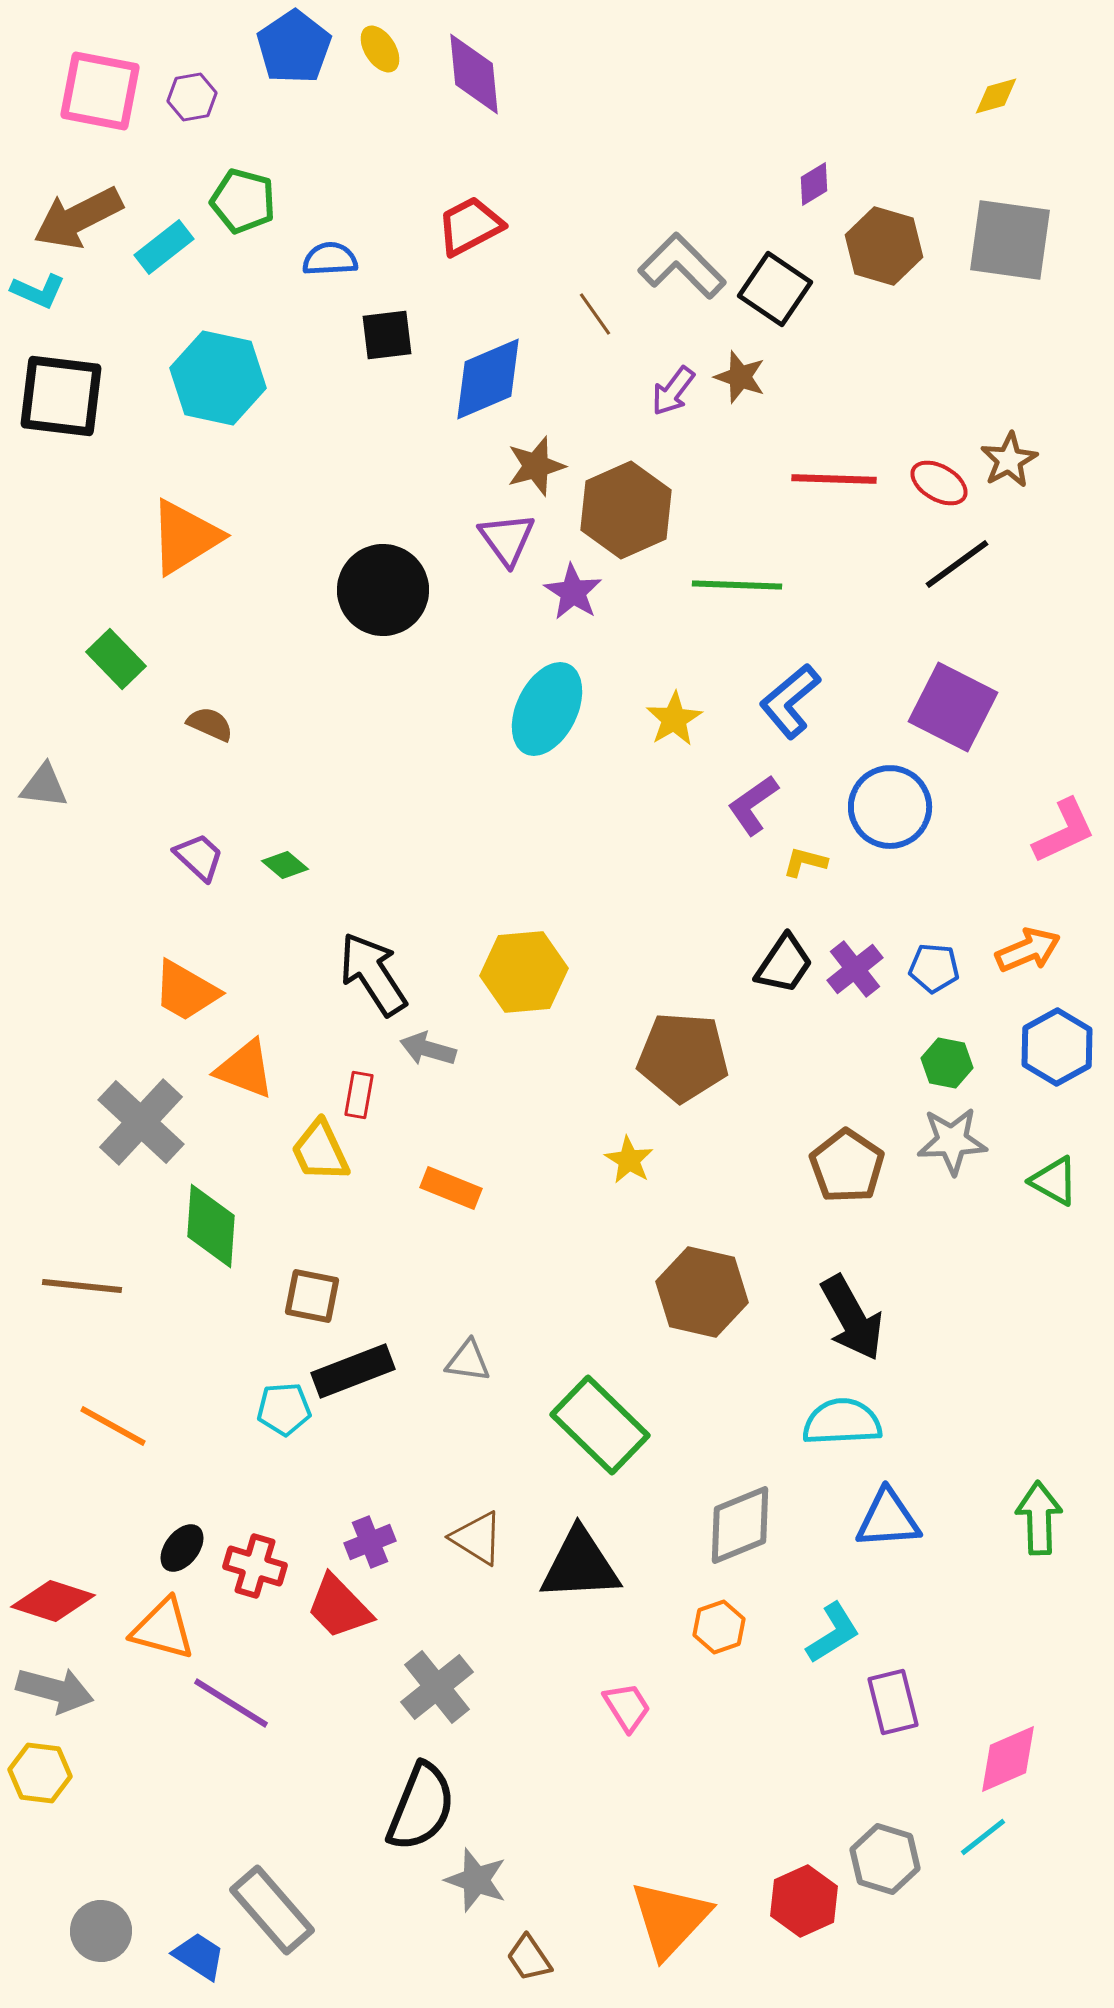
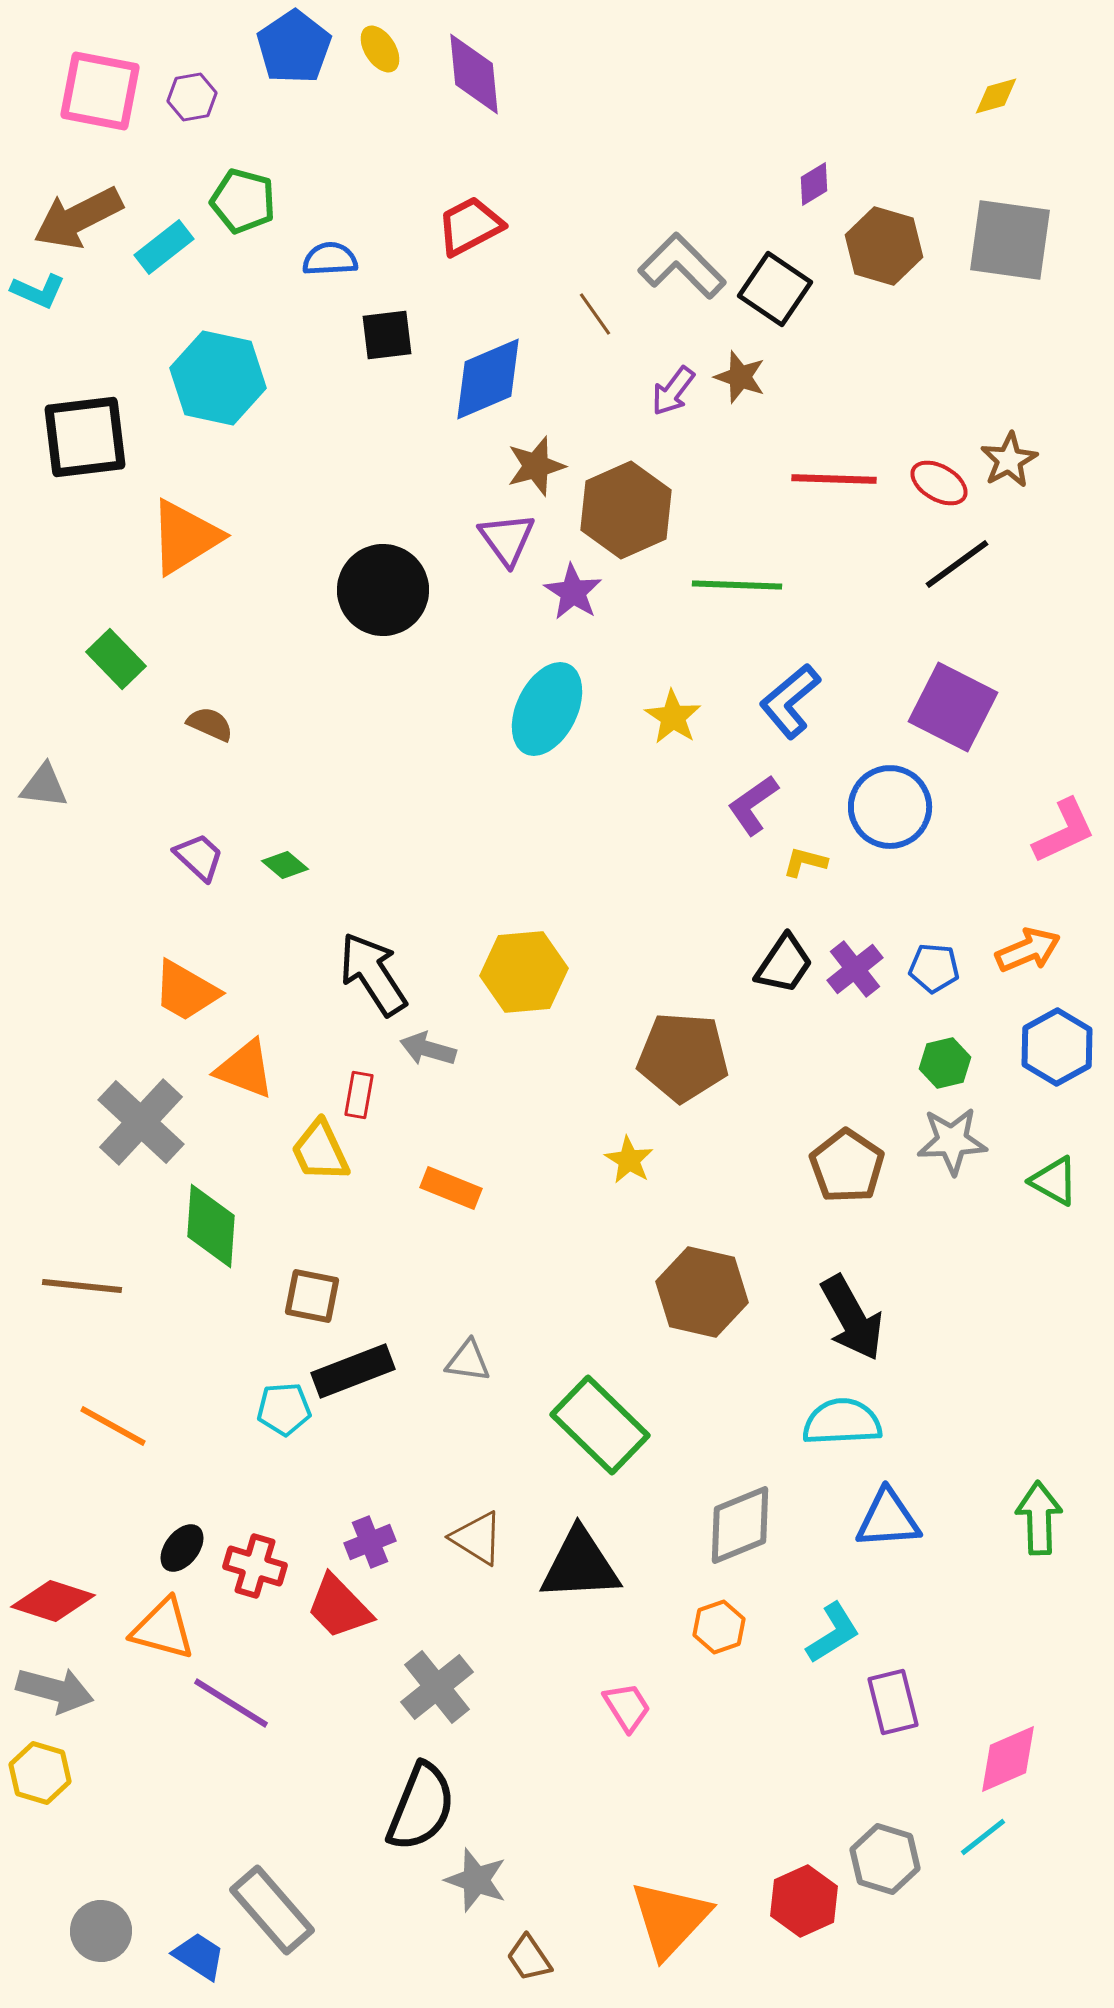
black square at (61, 396): moved 24 px right, 41 px down; rotated 14 degrees counterclockwise
yellow star at (674, 719): moved 1 px left, 2 px up; rotated 8 degrees counterclockwise
green hexagon at (947, 1063): moved 2 px left; rotated 24 degrees counterclockwise
yellow hexagon at (40, 1773): rotated 10 degrees clockwise
